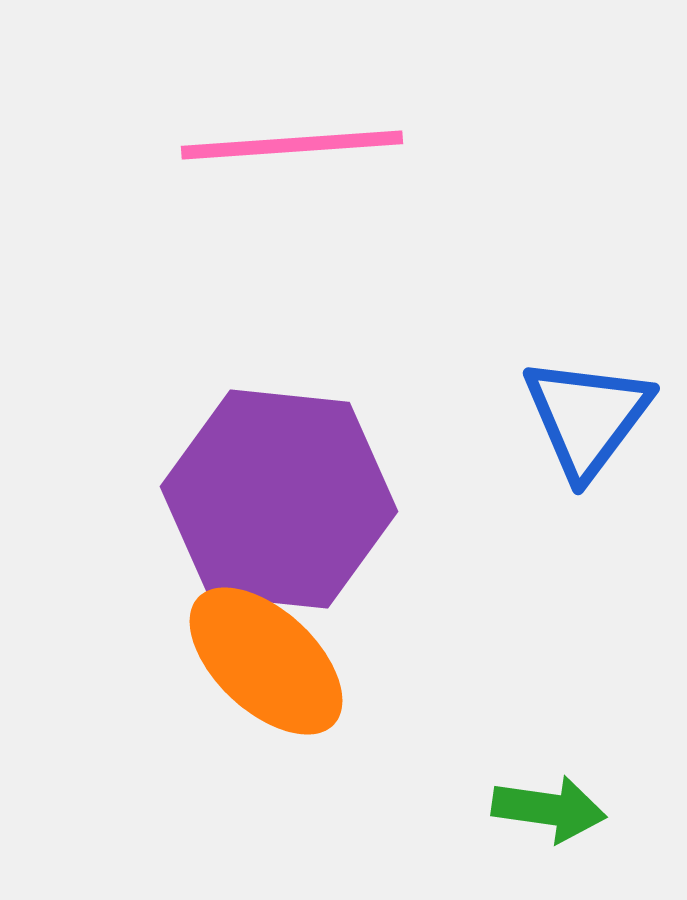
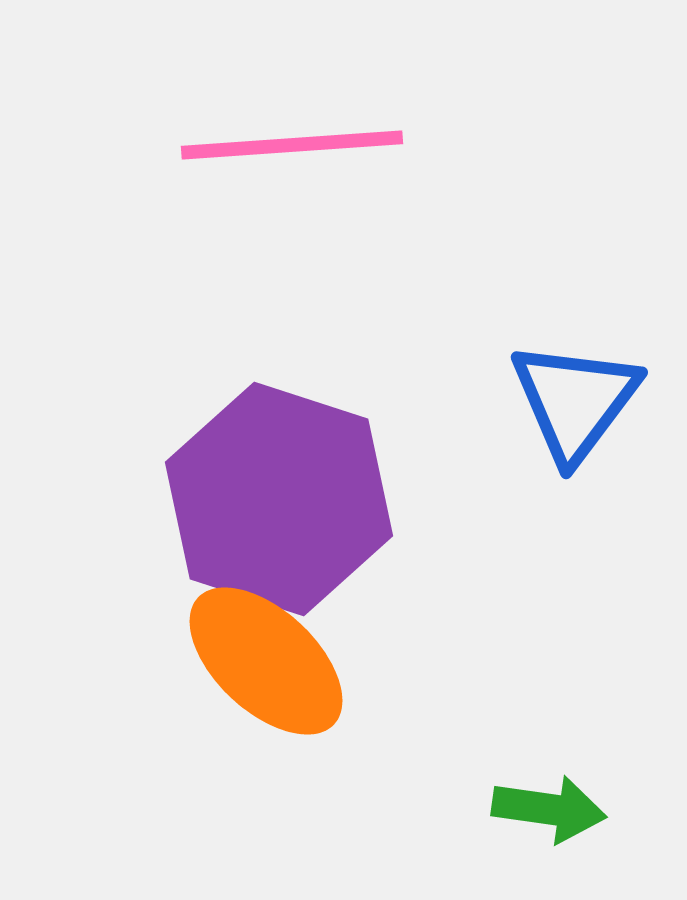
blue triangle: moved 12 px left, 16 px up
purple hexagon: rotated 12 degrees clockwise
